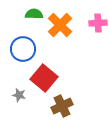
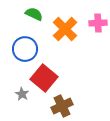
green semicircle: rotated 24 degrees clockwise
orange cross: moved 5 px right, 4 px down
blue circle: moved 2 px right
gray star: moved 3 px right, 1 px up; rotated 16 degrees clockwise
